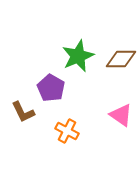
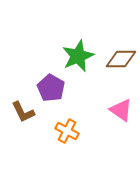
pink triangle: moved 5 px up
